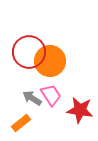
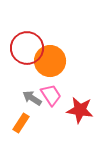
red circle: moved 2 px left, 4 px up
orange rectangle: rotated 18 degrees counterclockwise
